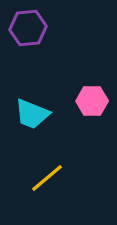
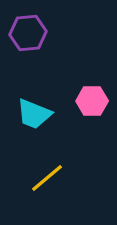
purple hexagon: moved 5 px down
cyan trapezoid: moved 2 px right
